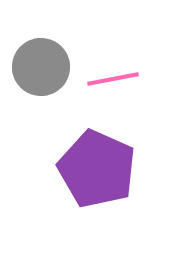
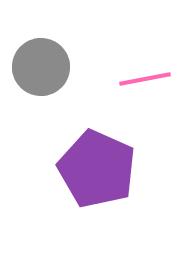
pink line: moved 32 px right
